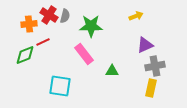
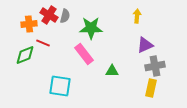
yellow arrow: moved 1 px right; rotated 64 degrees counterclockwise
green star: moved 2 px down
red line: moved 1 px down; rotated 48 degrees clockwise
